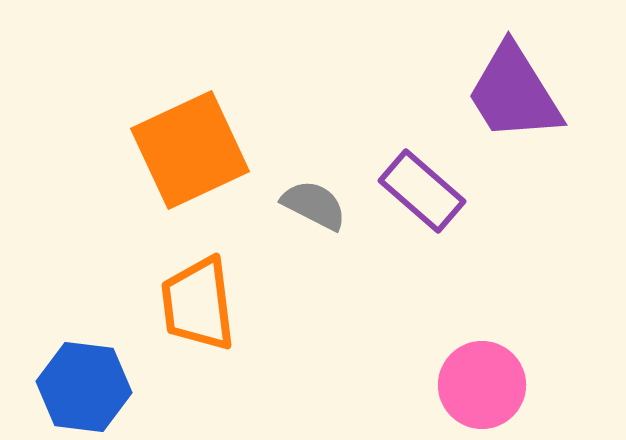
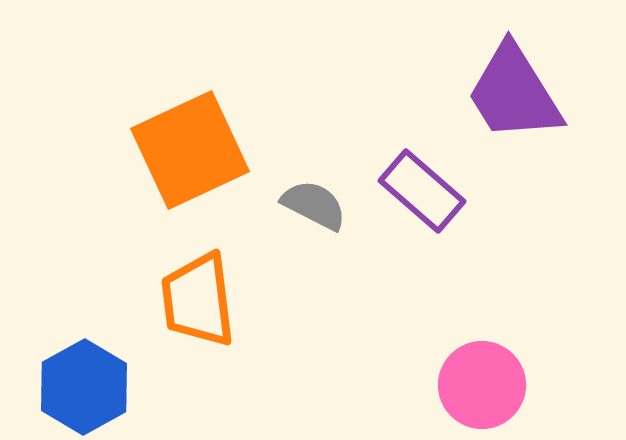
orange trapezoid: moved 4 px up
blue hexagon: rotated 24 degrees clockwise
